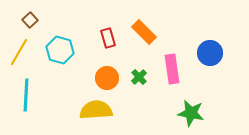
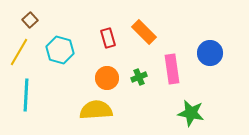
green cross: rotated 21 degrees clockwise
